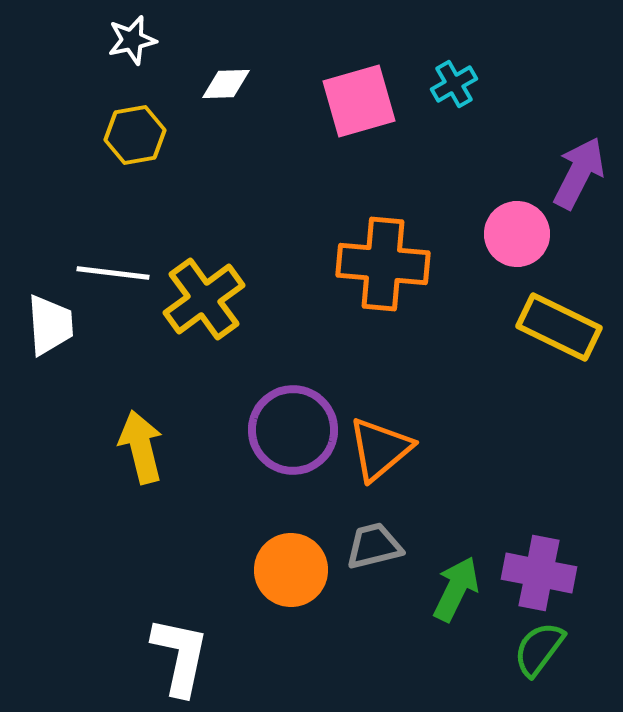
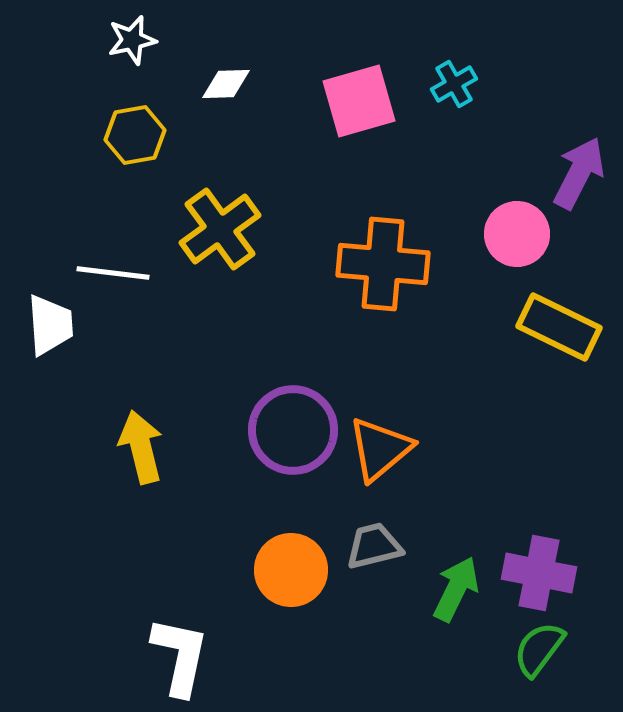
yellow cross: moved 16 px right, 70 px up
